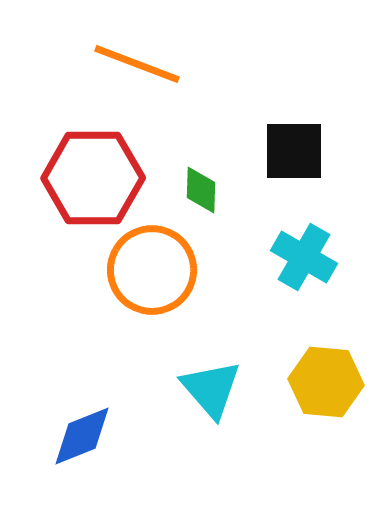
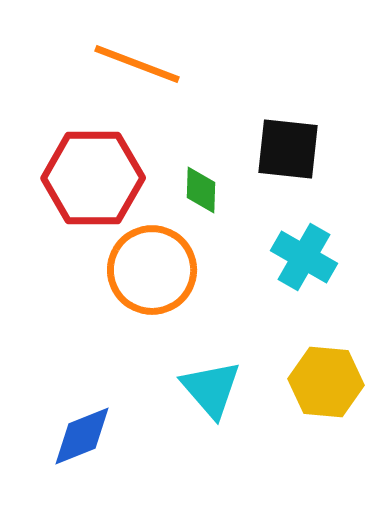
black square: moved 6 px left, 2 px up; rotated 6 degrees clockwise
